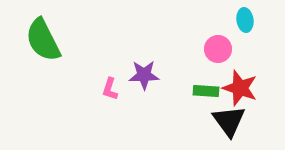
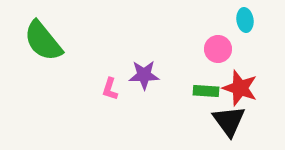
green semicircle: moved 1 px down; rotated 12 degrees counterclockwise
